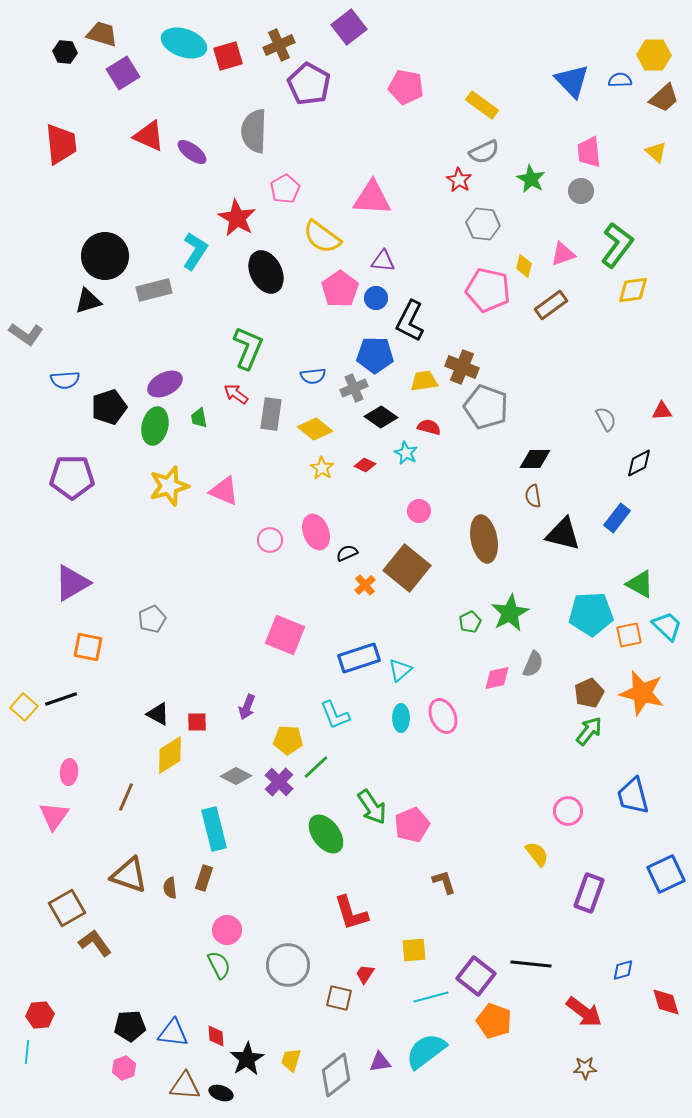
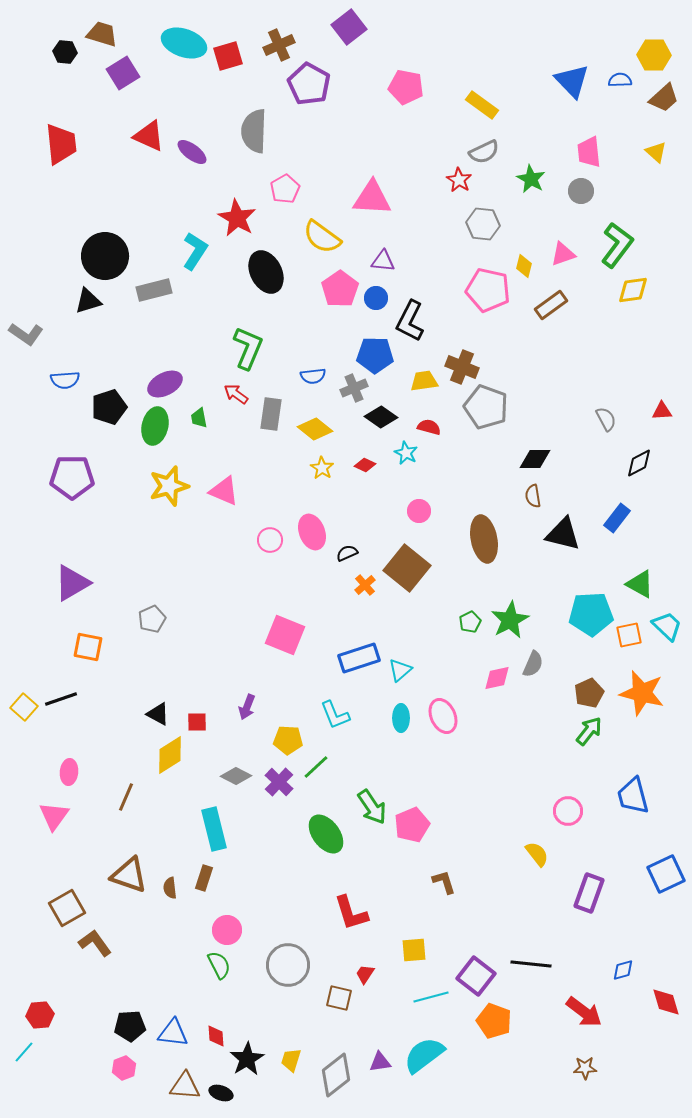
pink ellipse at (316, 532): moved 4 px left
green star at (510, 613): moved 7 px down
cyan semicircle at (426, 1051): moved 2 px left, 4 px down
cyan line at (27, 1052): moved 3 px left; rotated 35 degrees clockwise
